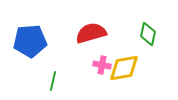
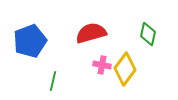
blue pentagon: rotated 16 degrees counterclockwise
yellow diamond: moved 1 px right, 1 px down; rotated 44 degrees counterclockwise
